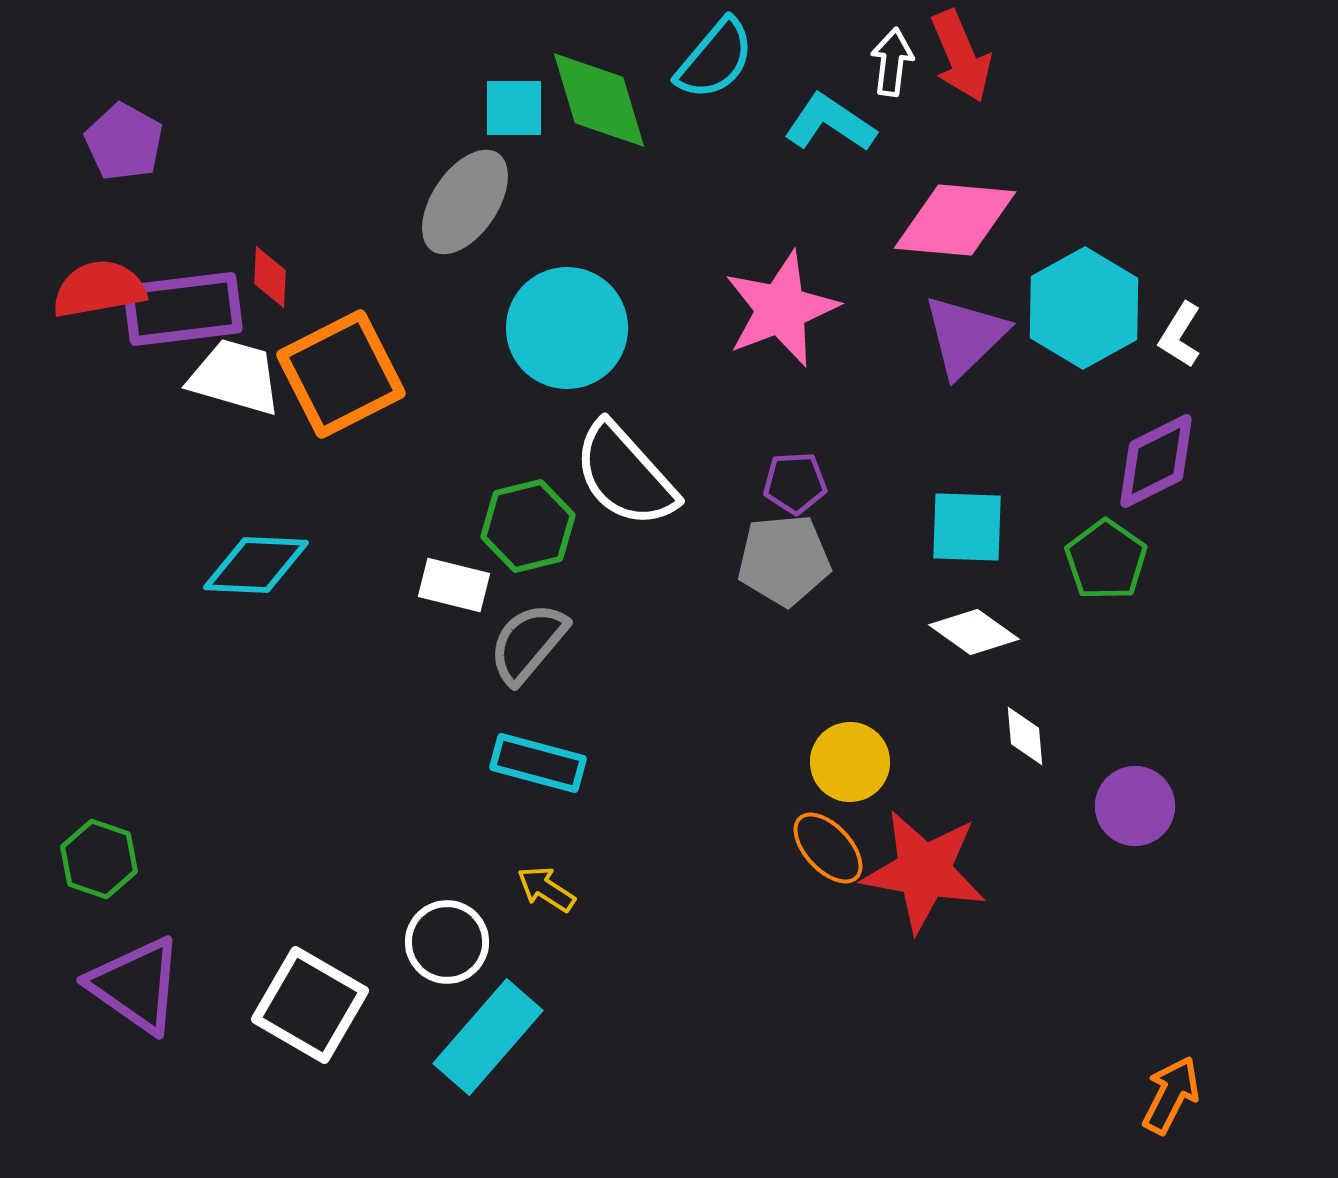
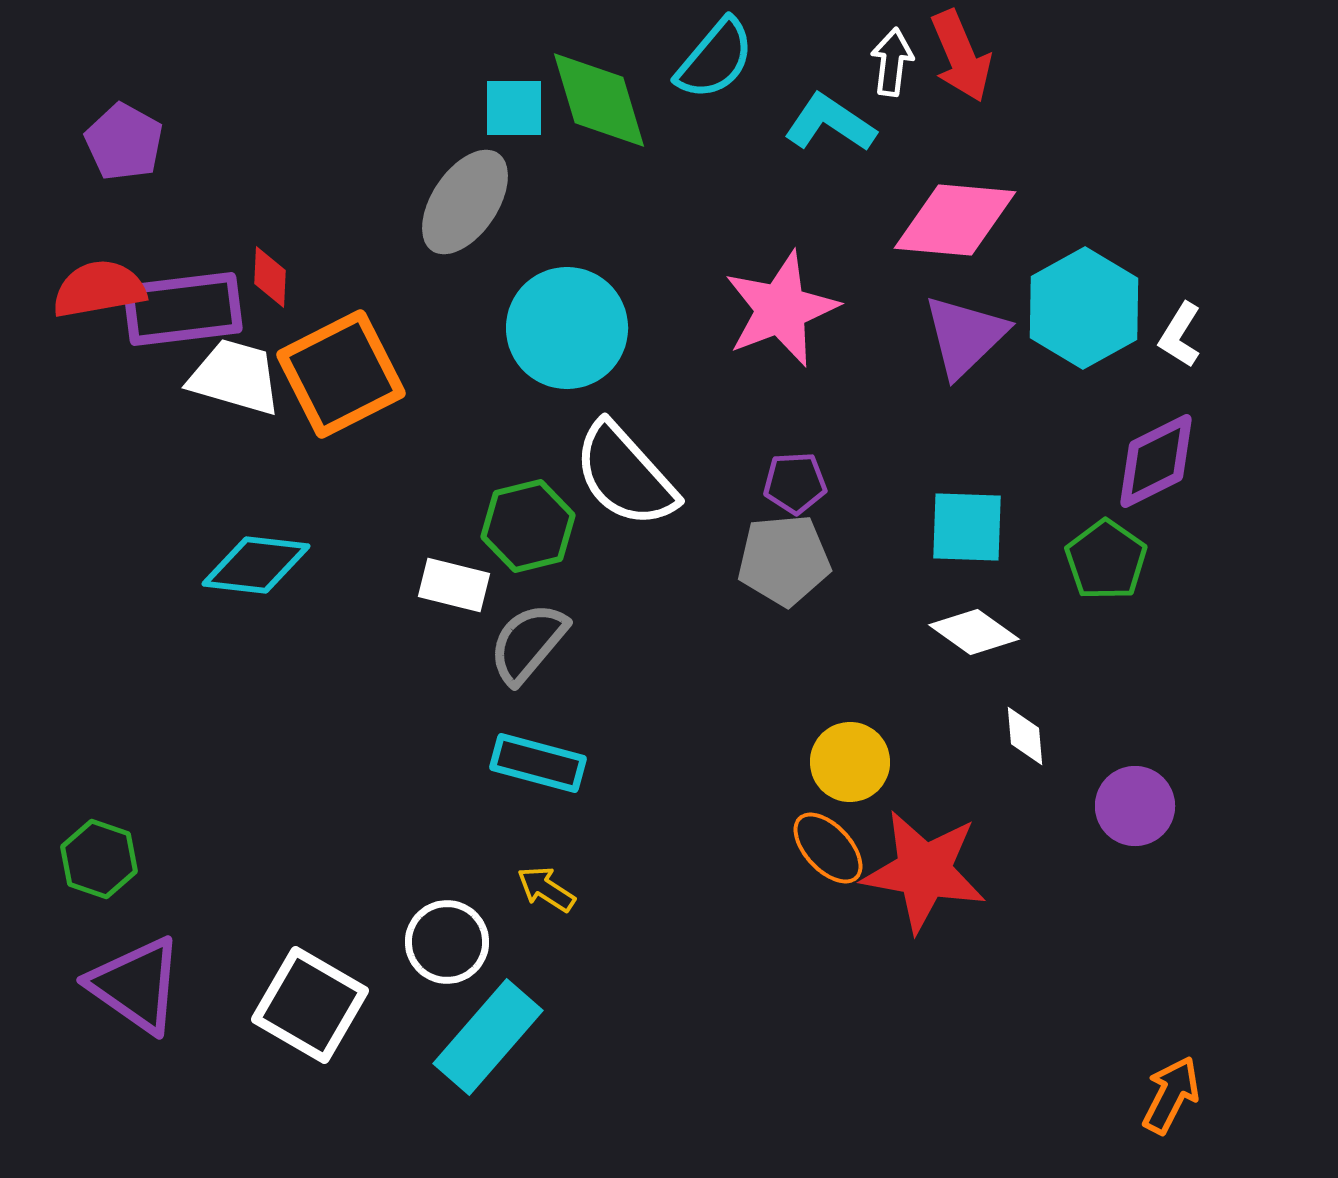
cyan diamond at (256, 565): rotated 4 degrees clockwise
